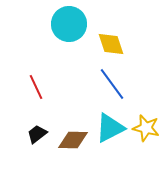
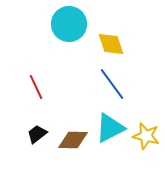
yellow star: moved 8 px down
